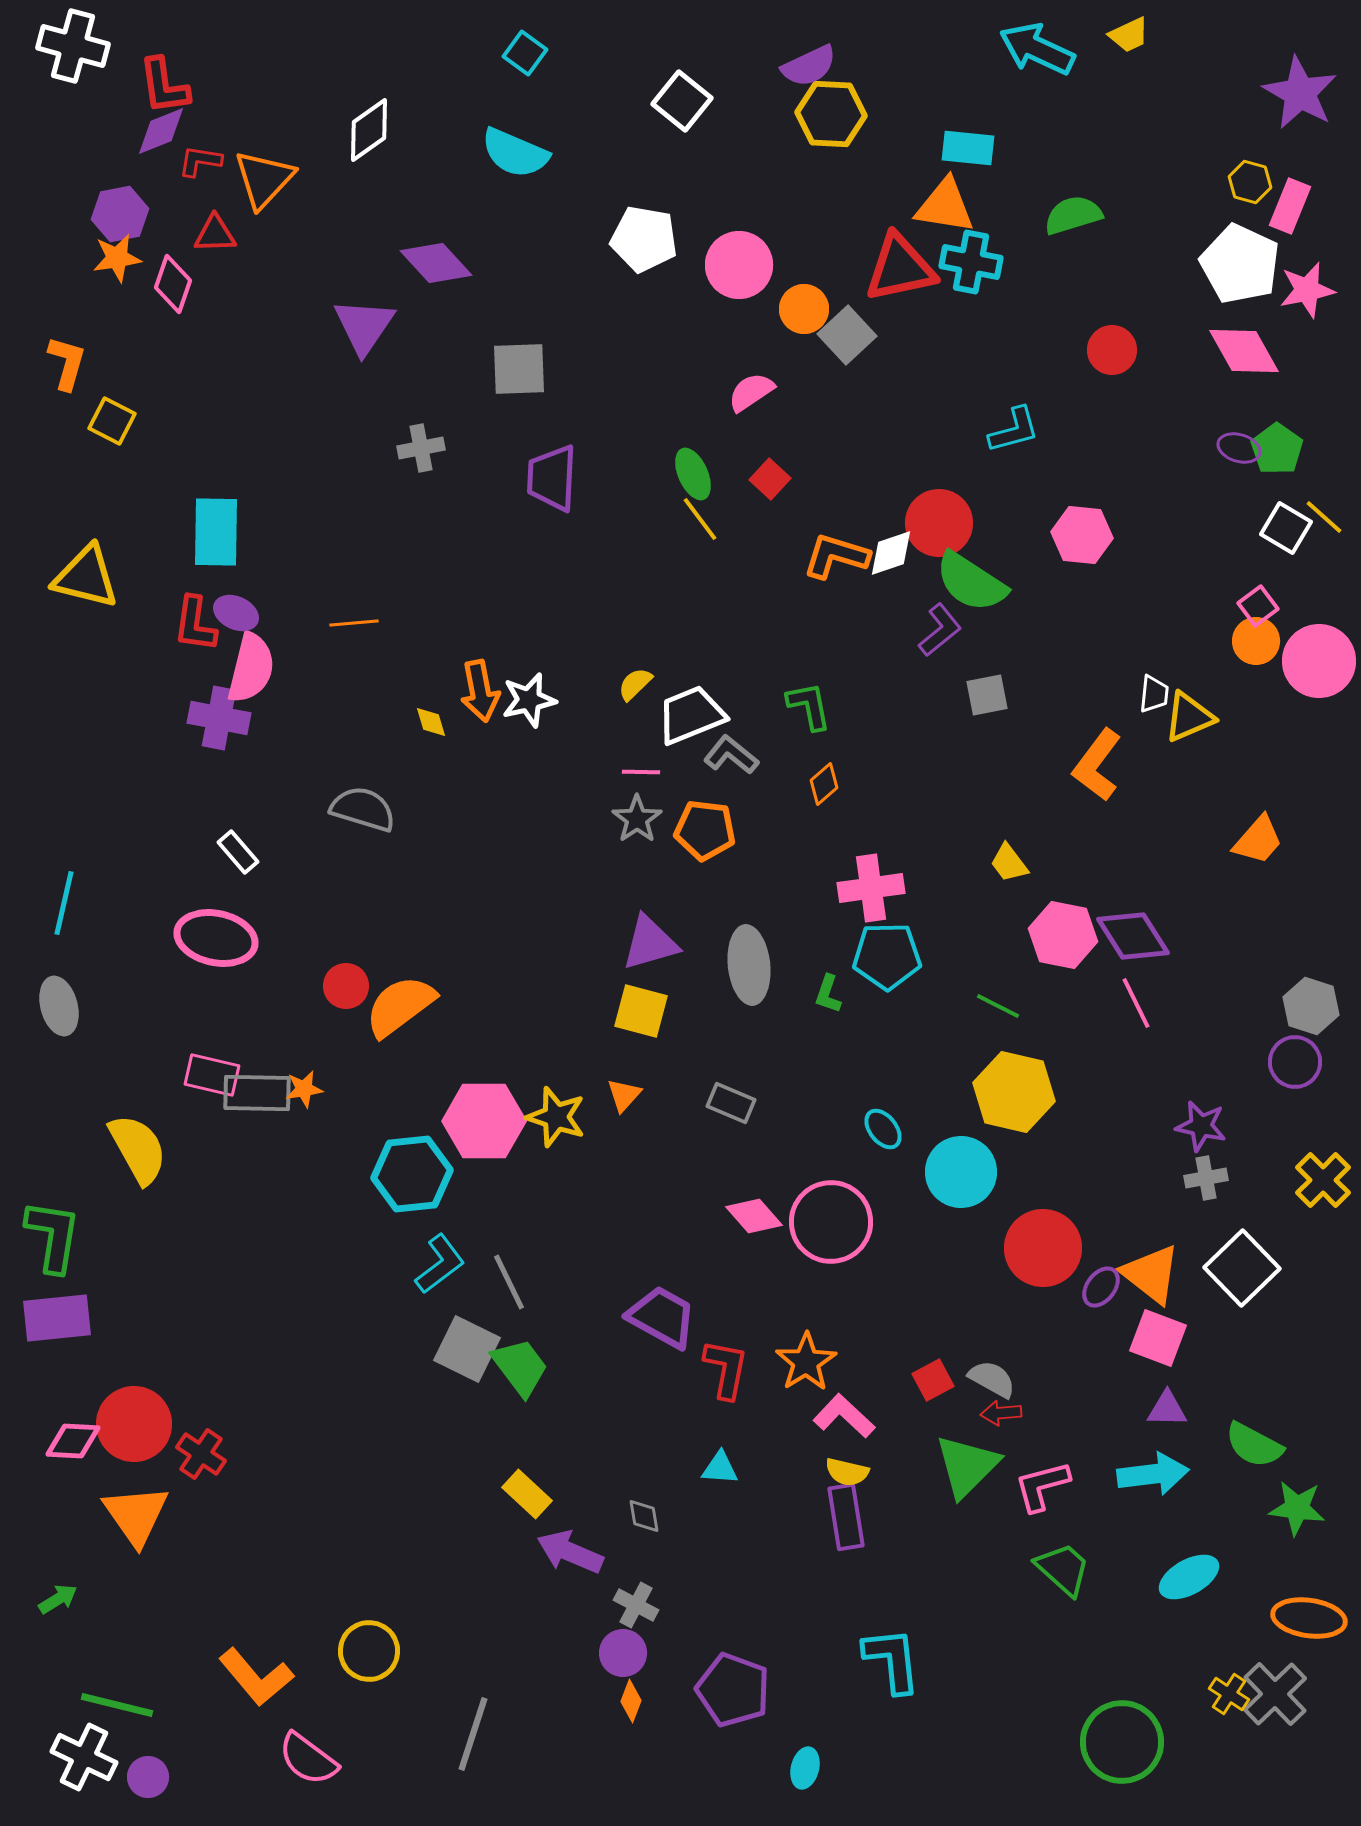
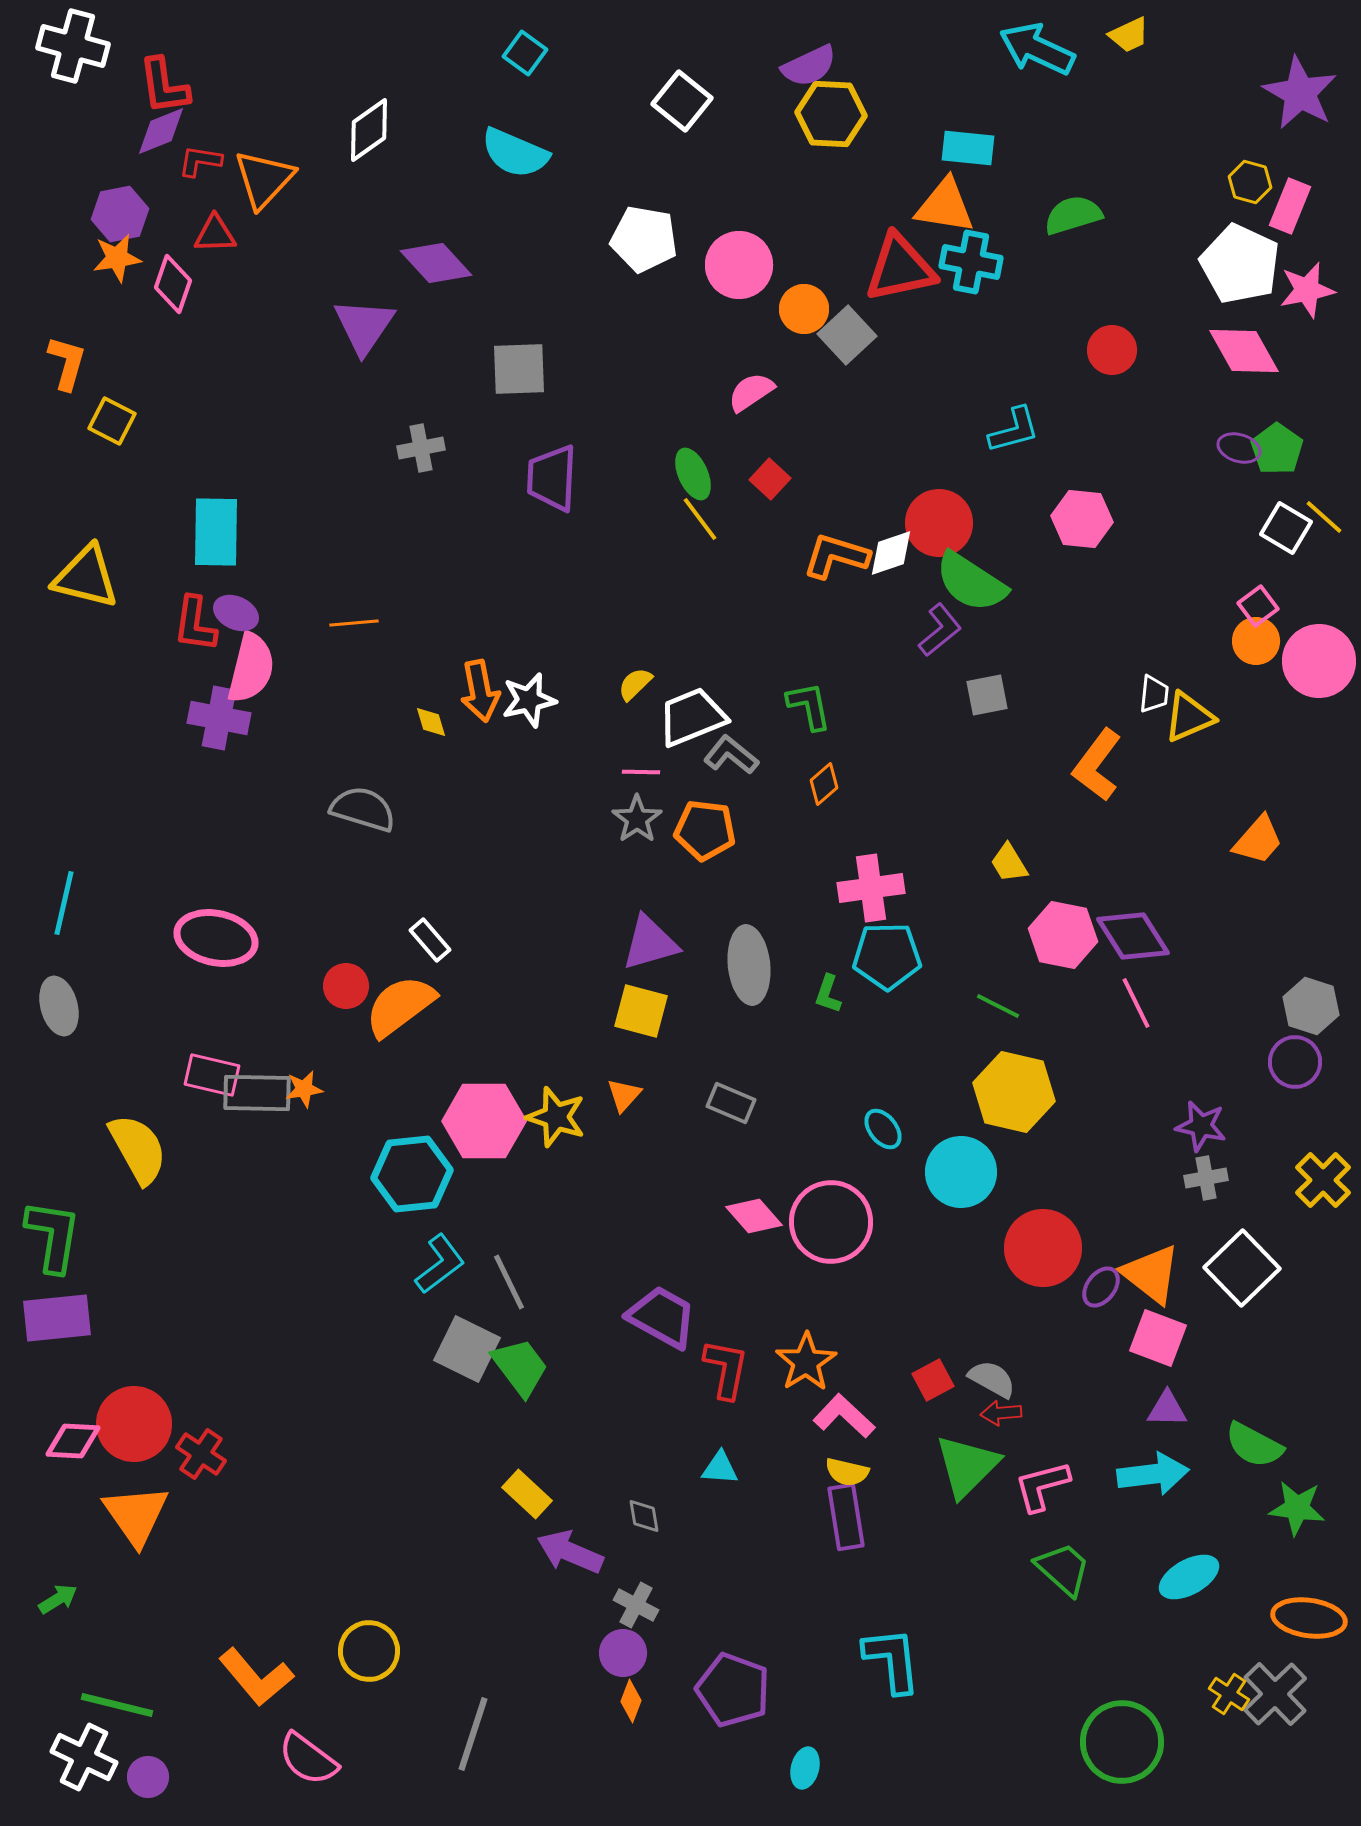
pink hexagon at (1082, 535): moved 16 px up
white trapezoid at (691, 715): moved 1 px right, 2 px down
white rectangle at (238, 852): moved 192 px right, 88 px down
yellow trapezoid at (1009, 863): rotated 6 degrees clockwise
